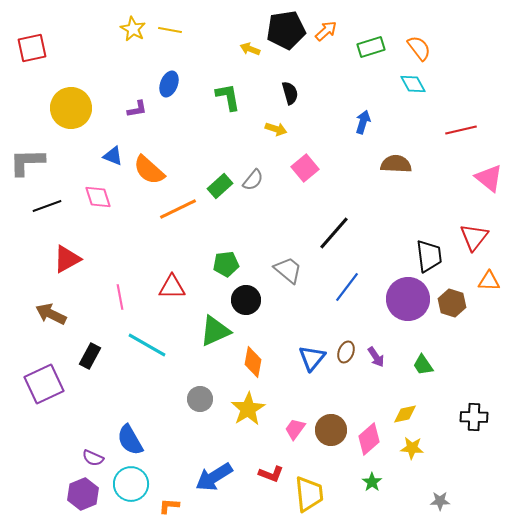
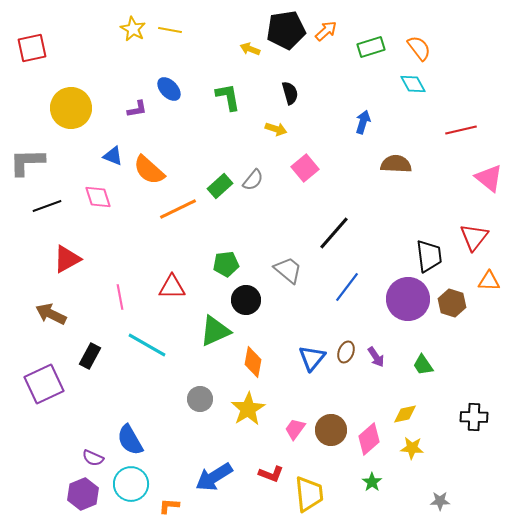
blue ellipse at (169, 84): moved 5 px down; rotated 65 degrees counterclockwise
